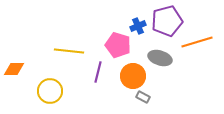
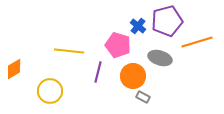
blue cross: rotated 28 degrees counterclockwise
orange diamond: rotated 30 degrees counterclockwise
